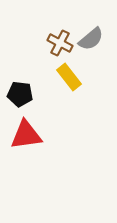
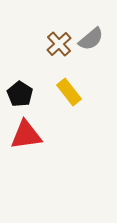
brown cross: moved 1 px left, 1 px down; rotated 20 degrees clockwise
yellow rectangle: moved 15 px down
black pentagon: rotated 25 degrees clockwise
